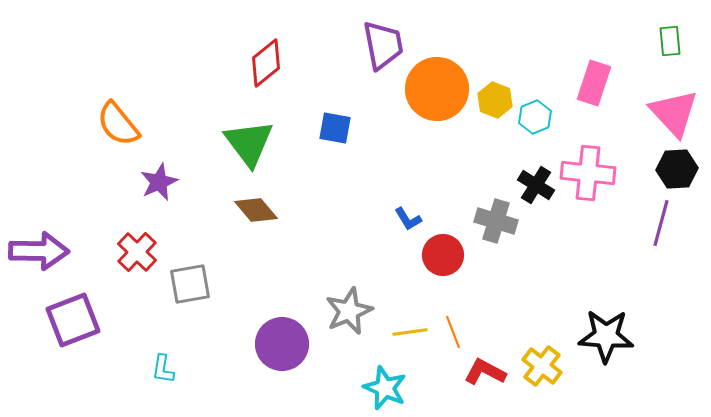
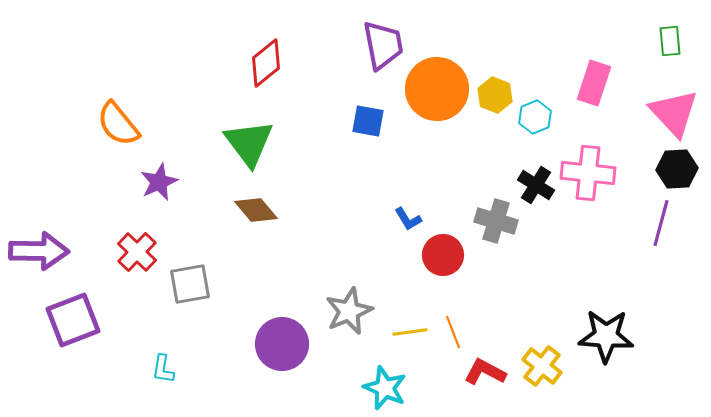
yellow hexagon: moved 5 px up
blue square: moved 33 px right, 7 px up
